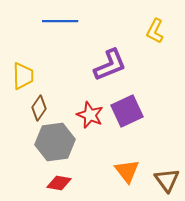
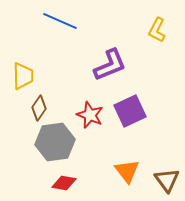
blue line: rotated 24 degrees clockwise
yellow L-shape: moved 2 px right, 1 px up
purple square: moved 3 px right
red diamond: moved 5 px right
